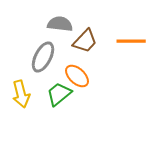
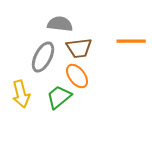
brown trapezoid: moved 6 px left, 7 px down; rotated 40 degrees clockwise
orange ellipse: rotated 10 degrees clockwise
green trapezoid: moved 3 px down
